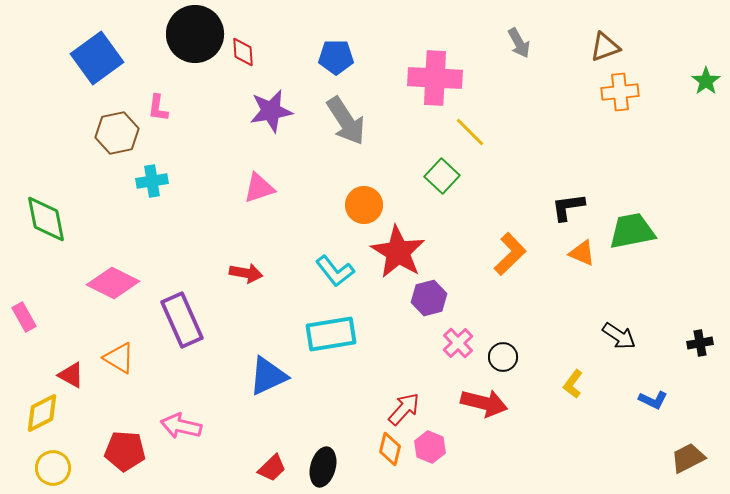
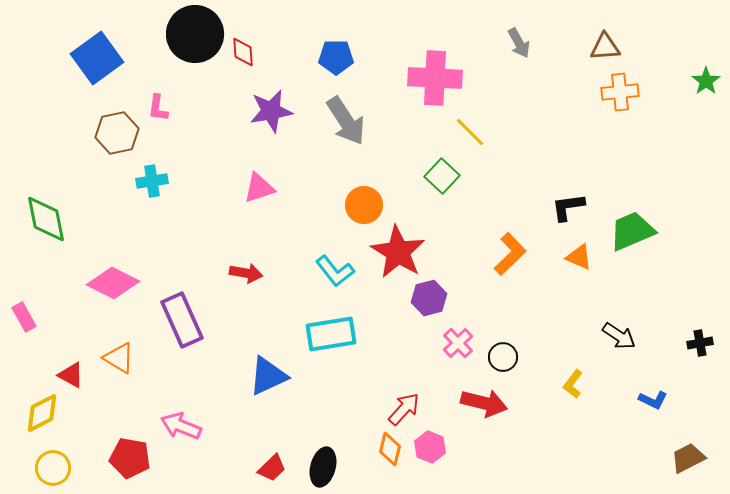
brown triangle at (605, 47): rotated 16 degrees clockwise
green trapezoid at (632, 231): rotated 12 degrees counterclockwise
orange triangle at (582, 253): moved 3 px left, 4 px down
pink arrow at (181, 426): rotated 9 degrees clockwise
red pentagon at (125, 451): moved 5 px right, 7 px down; rotated 6 degrees clockwise
